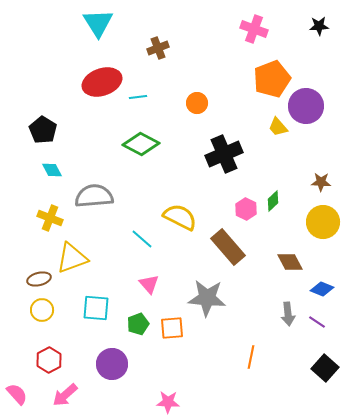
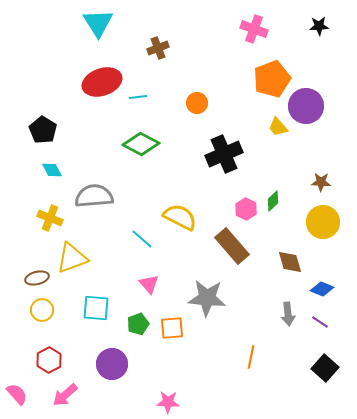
brown rectangle at (228, 247): moved 4 px right, 1 px up
brown diamond at (290, 262): rotated 12 degrees clockwise
brown ellipse at (39, 279): moved 2 px left, 1 px up
purple line at (317, 322): moved 3 px right
